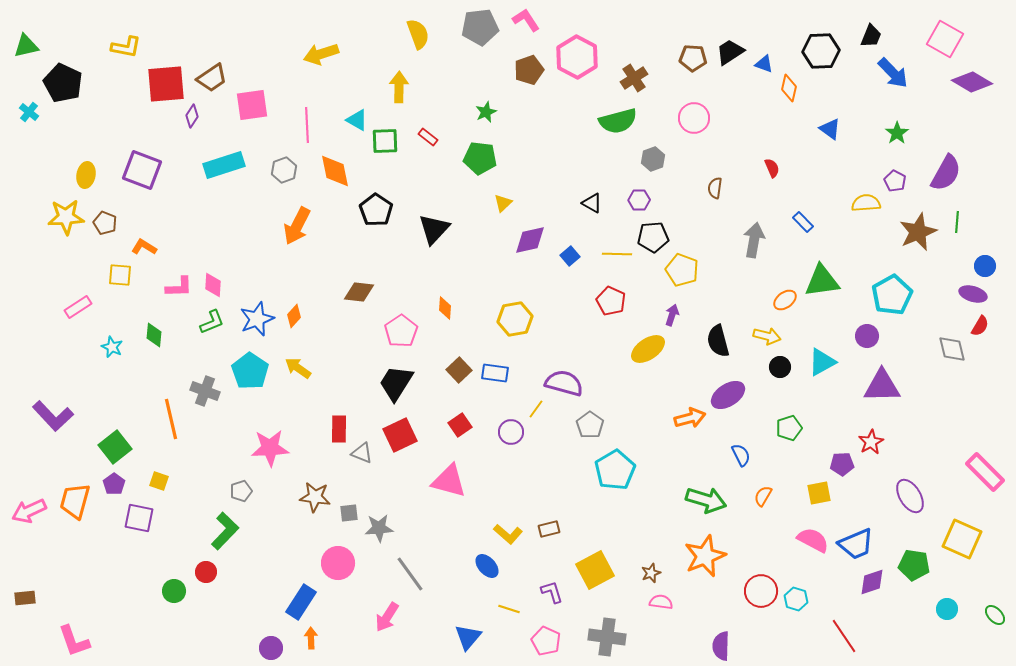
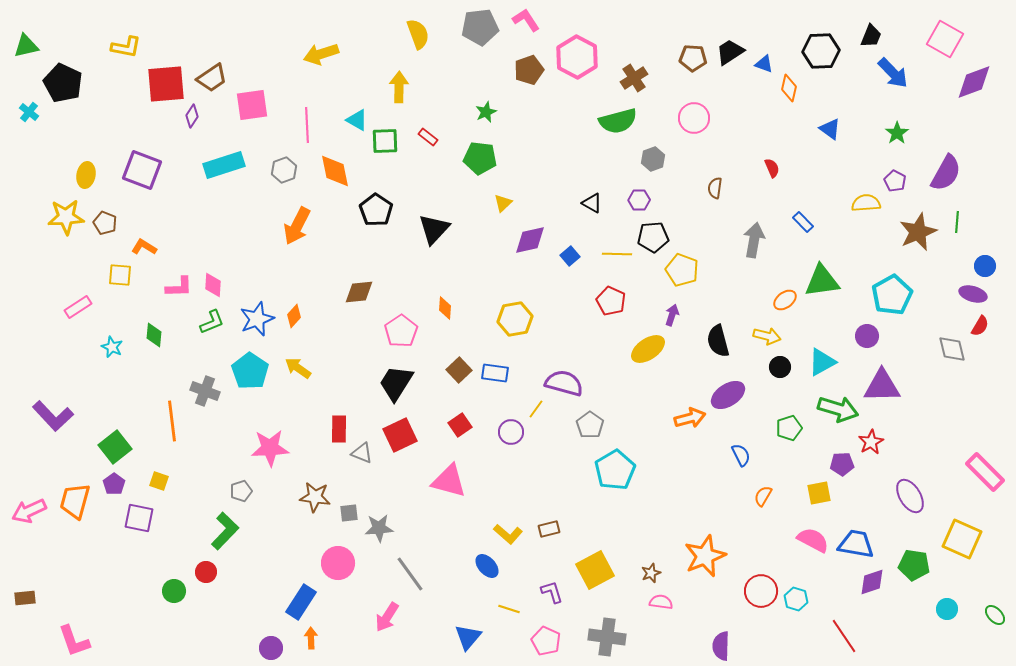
purple diamond at (972, 82): moved 2 px right; rotated 51 degrees counterclockwise
brown diamond at (359, 292): rotated 12 degrees counterclockwise
orange line at (171, 419): moved 1 px right, 2 px down; rotated 6 degrees clockwise
green arrow at (706, 500): moved 132 px right, 91 px up
blue trapezoid at (856, 544): rotated 147 degrees counterclockwise
